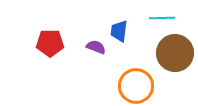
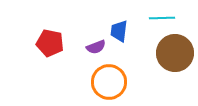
red pentagon: rotated 12 degrees clockwise
purple semicircle: rotated 138 degrees clockwise
orange circle: moved 27 px left, 4 px up
